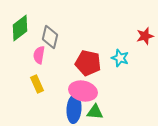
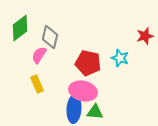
pink semicircle: rotated 24 degrees clockwise
